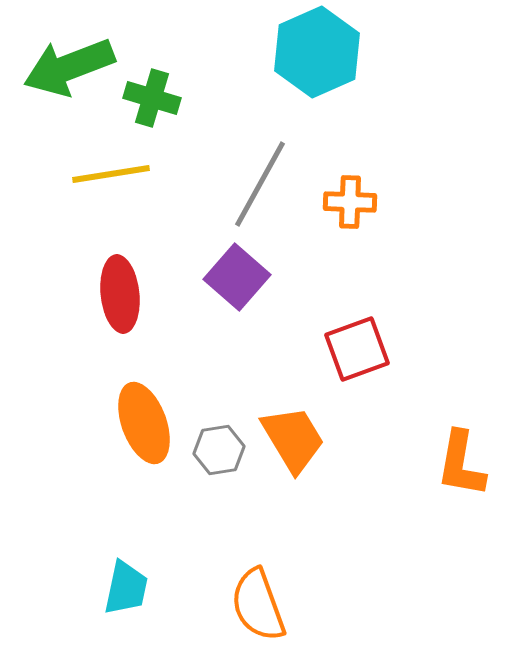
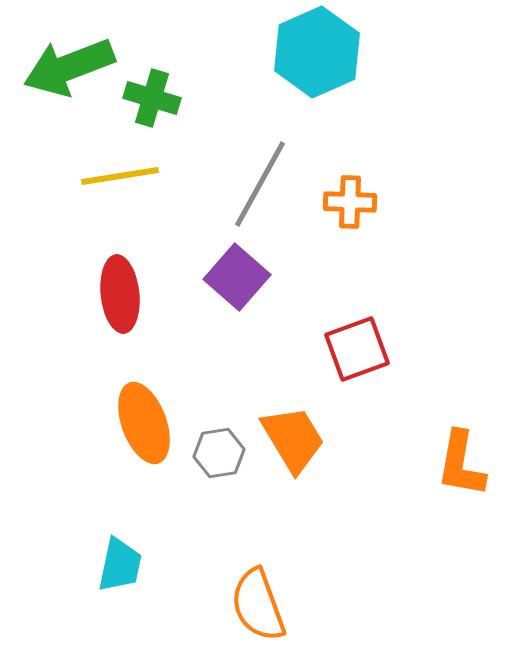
yellow line: moved 9 px right, 2 px down
gray hexagon: moved 3 px down
cyan trapezoid: moved 6 px left, 23 px up
